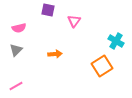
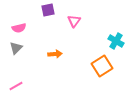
purple square: rotated 24 degrees counterclockwise
gray triangle: moved 2 px up
